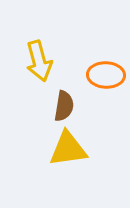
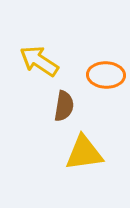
yellow arrow: rotated 138 degrees clockwise
yellow triangle: moved 16 px right, 4 px down
